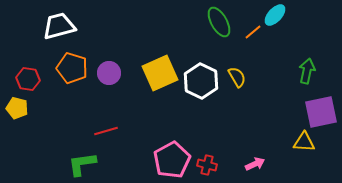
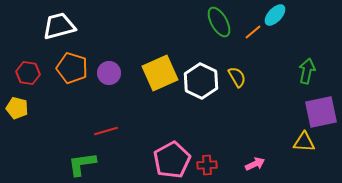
red hexagon: moved 6 px up
red cross: rotated 18 degrees counterclockwise
